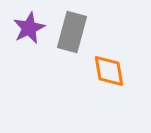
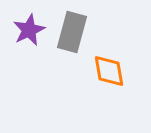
purple star: moved 2 px down
